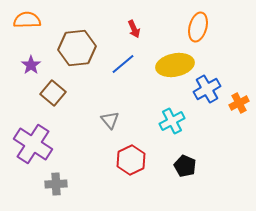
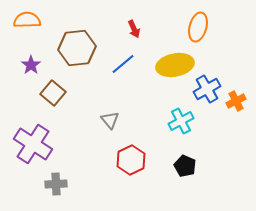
orange cross: moved 3 px left, 2 px up
cyan cross: moved 9 px right
